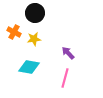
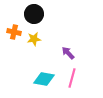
black circle: moved 1 px left, 1 px down
orange cross: rotated 16 degrees counterclockwise
cyan diamond: moved 15 px right, 12 px down
pink line: moved 7 px right
